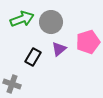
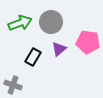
green arrow: moved 2 px left, 4 px down
pink pentagon: rotated 25 degrees clockwise
gray cross: moved 1 px right, 1 px down
